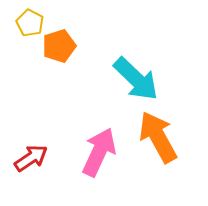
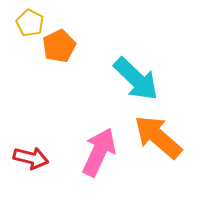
orange pentagon: rotated 8 degrees counterclockwise
orange arrow: rotated 20 degrees counterclockwise
red arrow: rotated 48 degrees clockwise
